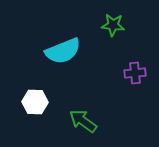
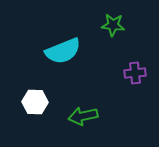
green arrow: moved 5 px up; rotated 48 degrees counterclockwise
